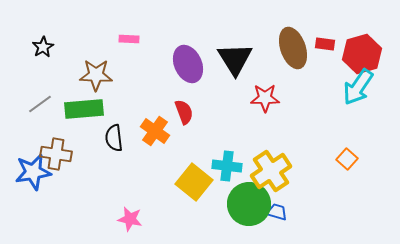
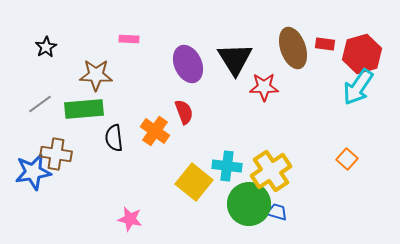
black star: moved 3 px right
red star: moved 1 px left, 11 px up
